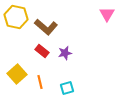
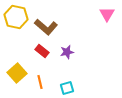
purple star: moved 2 px right, 1 px up
yellow square: moved 1 px up
